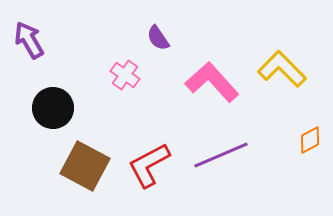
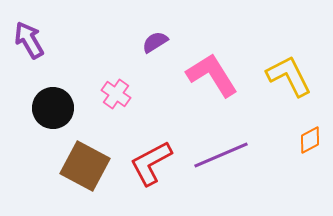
purple semicircle: moved 3 px left, 4 px down; rotated 92 degrees clockwise
yellow L-shape: moved 7 px right, 7 px down; rotated 18 degrees clockwise
pink cross: moved 9 px left, 19 px down
pink L-shape: moved 7 px up; rotated 10 degrees clockwise
red L-shape: moved 2 px right, 2 px up
